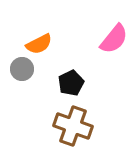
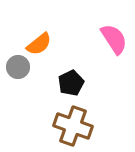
pink semicircle: rotated 72 degrees counterclockwise
orange semicircle: rotated 12 degrees counterclockwise
gray circle: moved 4 px left, 2 px up
